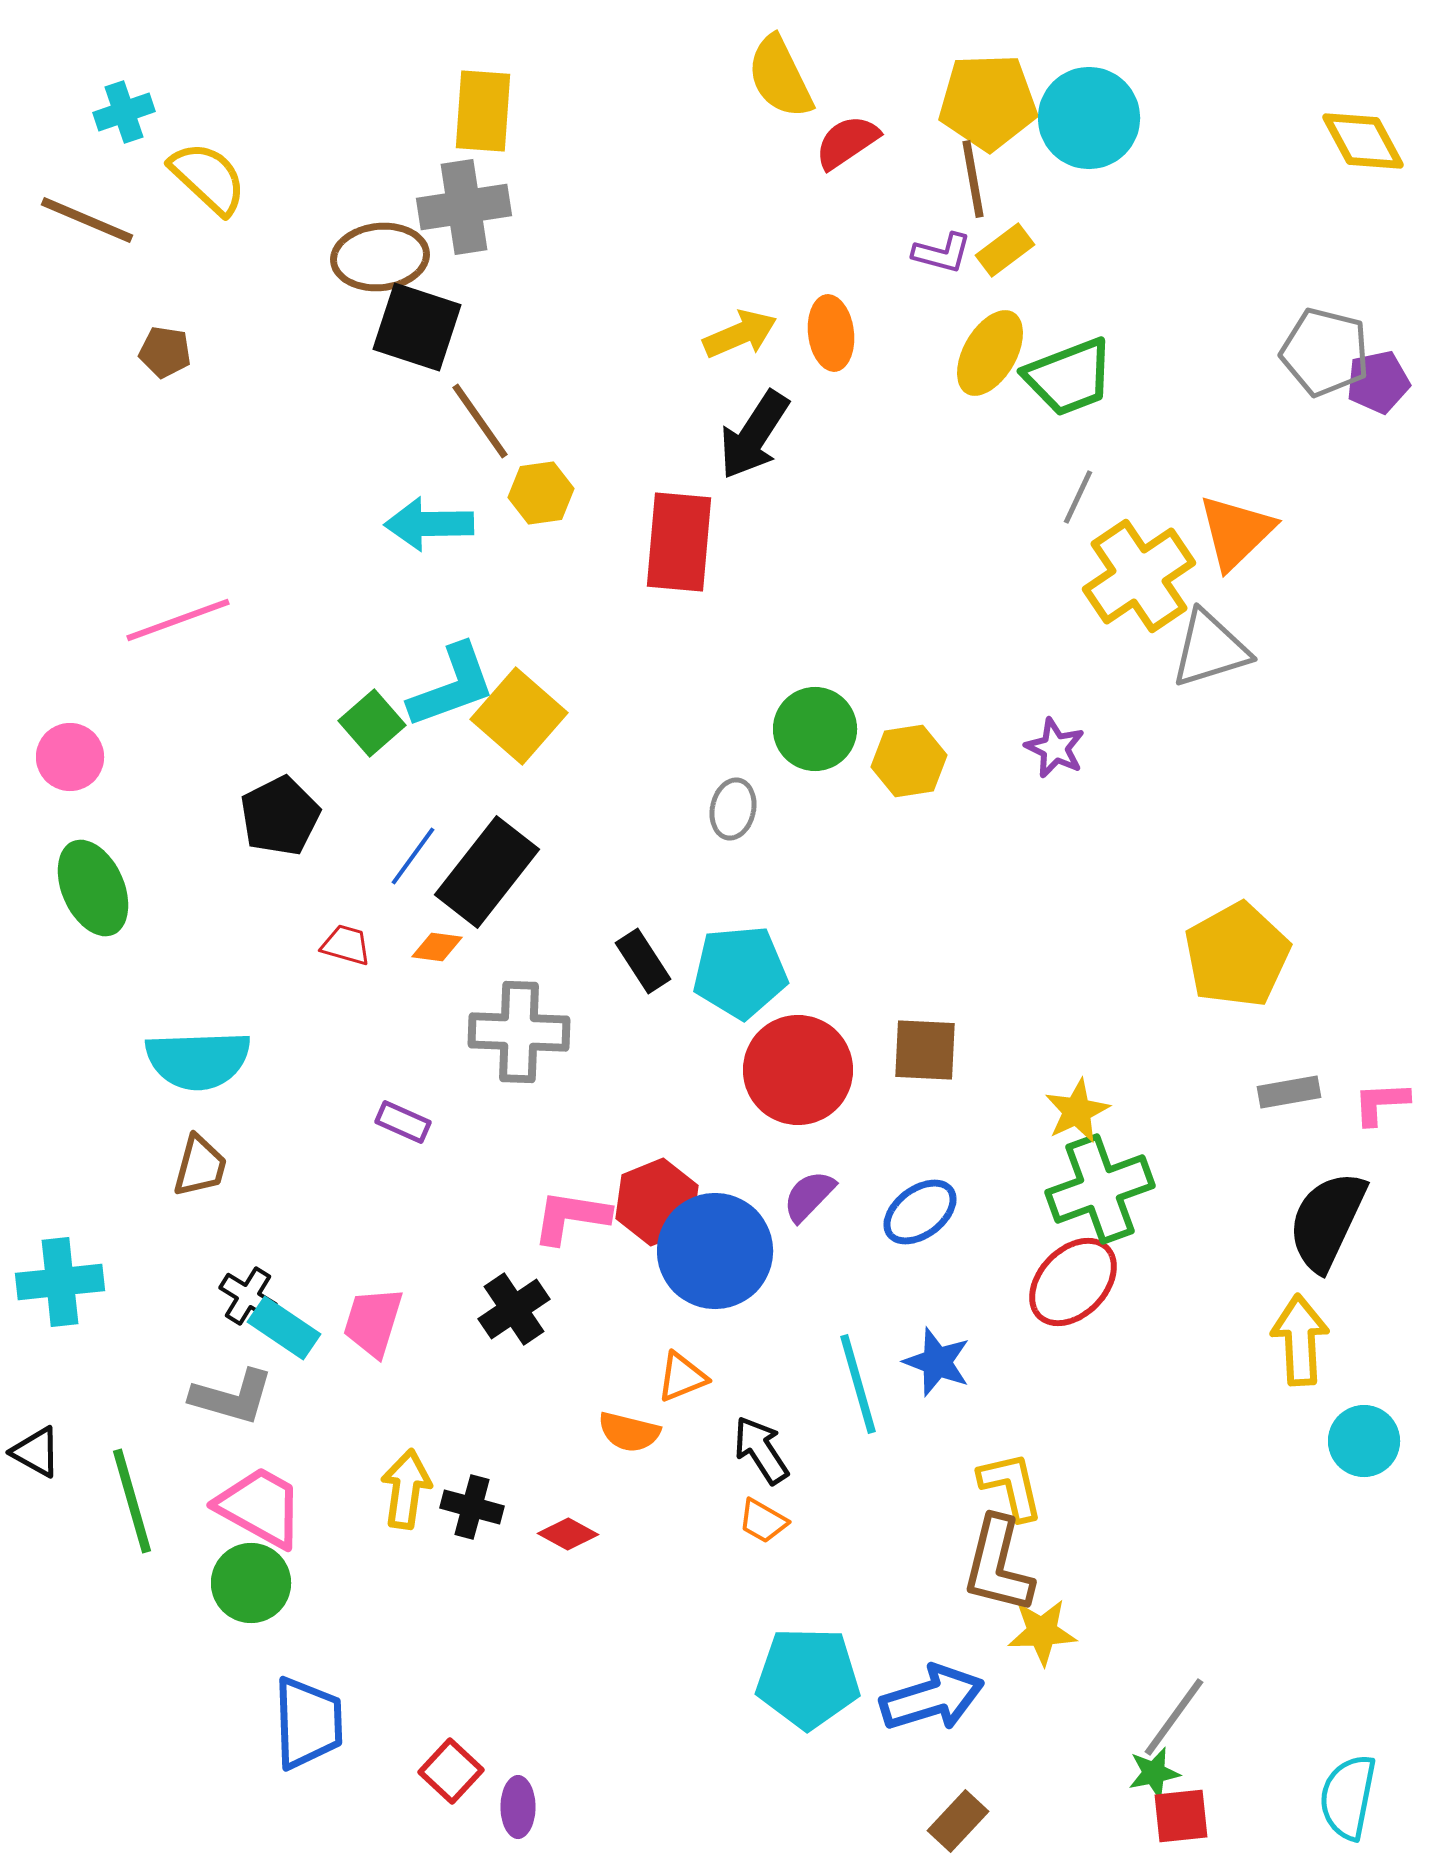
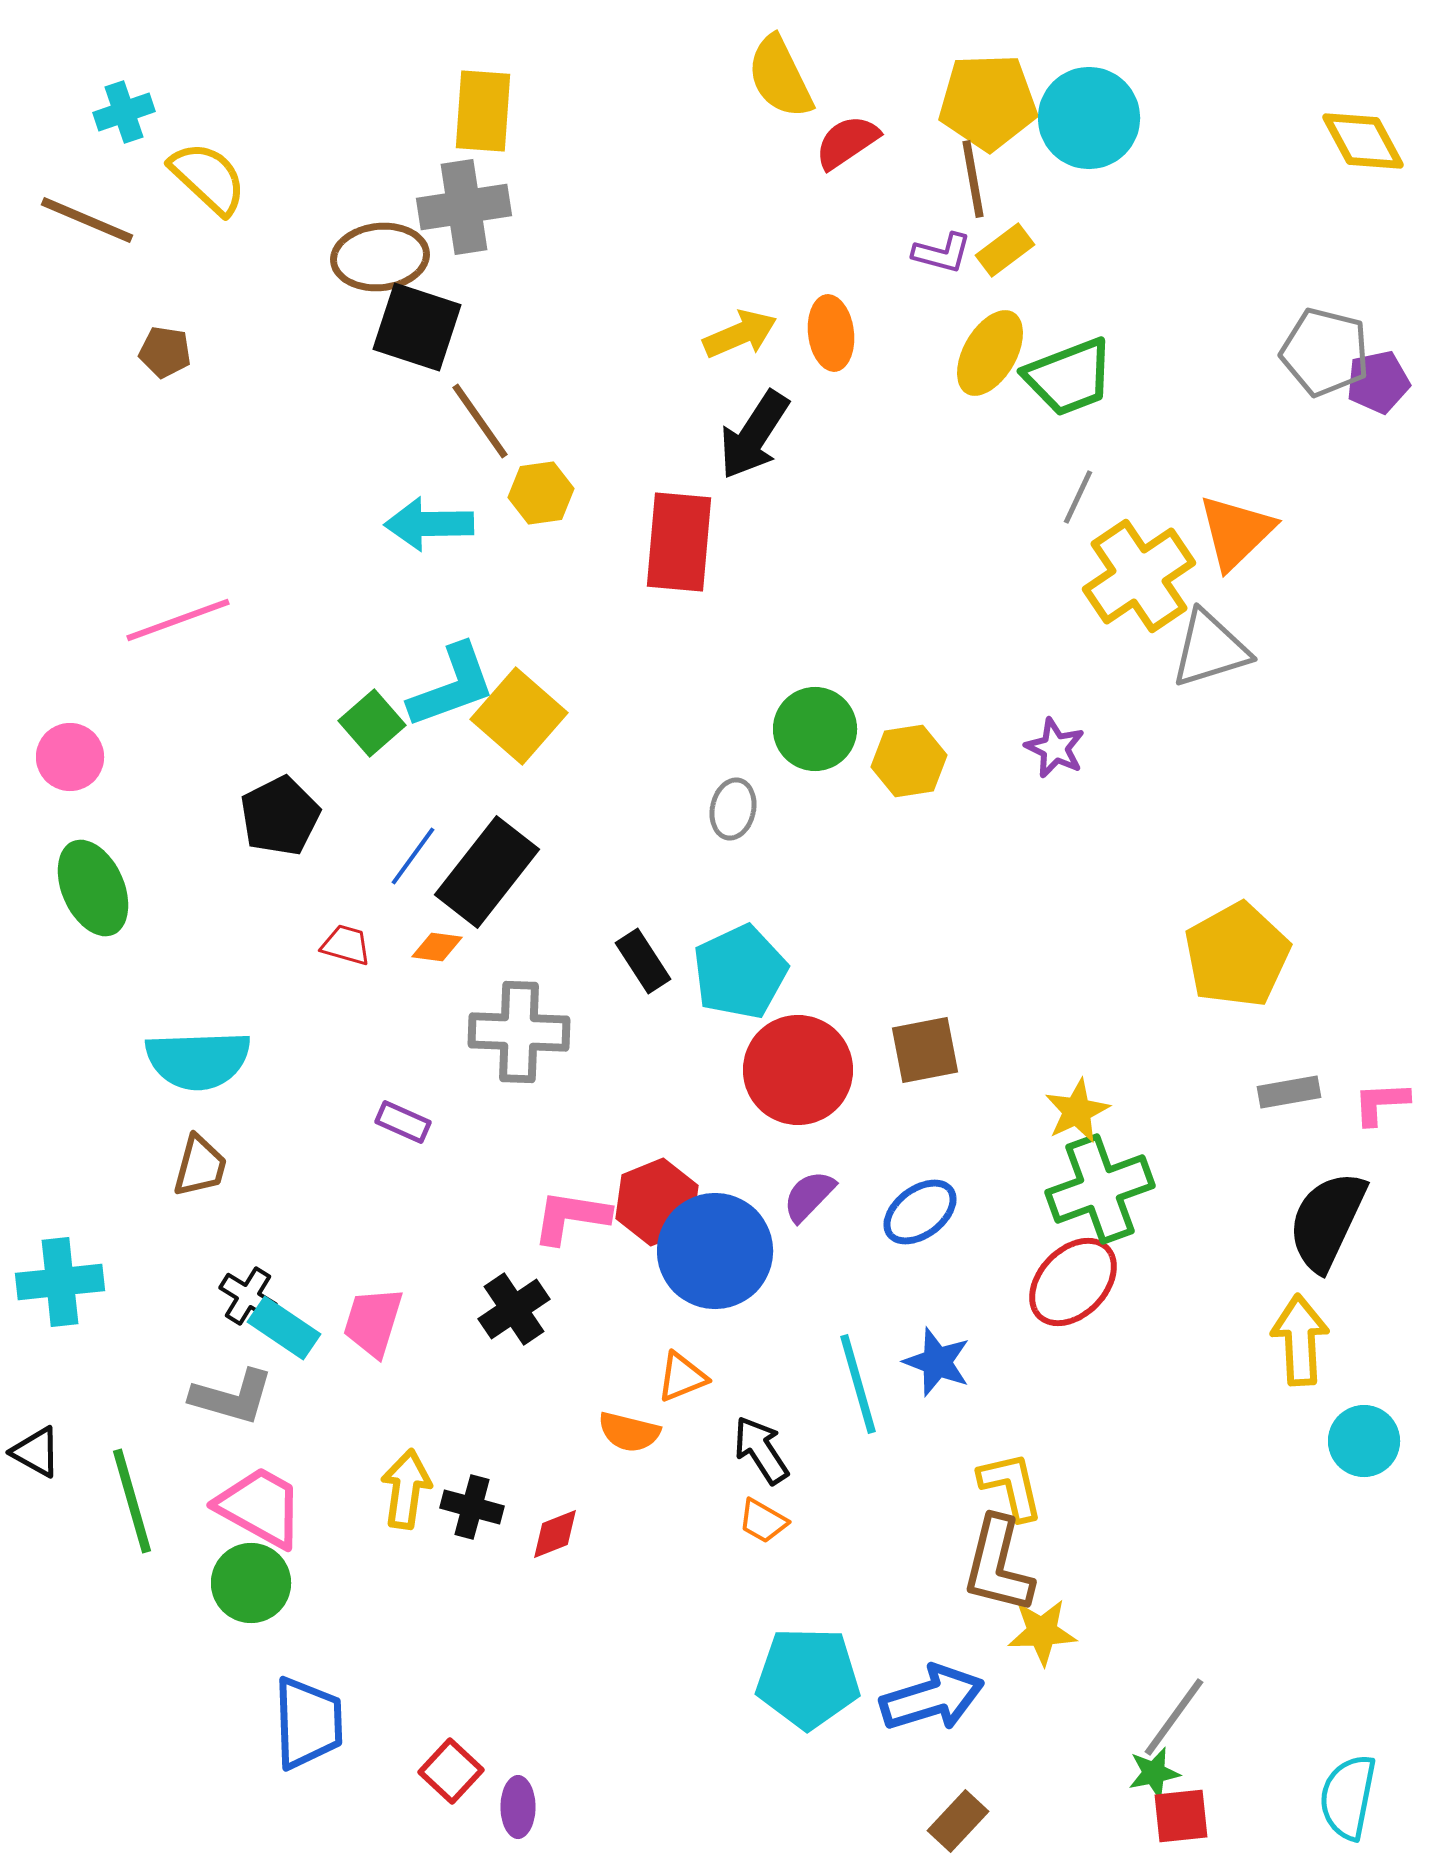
cyan pentagon at (740, 972): rotated 20 degrees counterclockwise
brown square at (925, 1050): rotated 14 degrees counterclockwise
red diamond at (568, 1534): moved 13 px left; rotated 50 degrees counterclockwise
